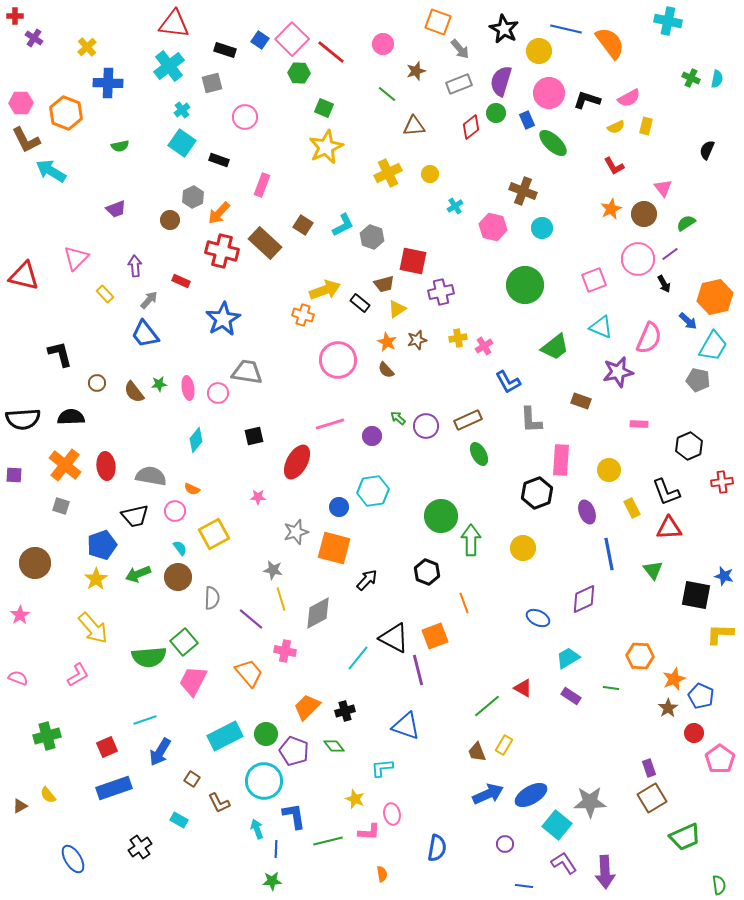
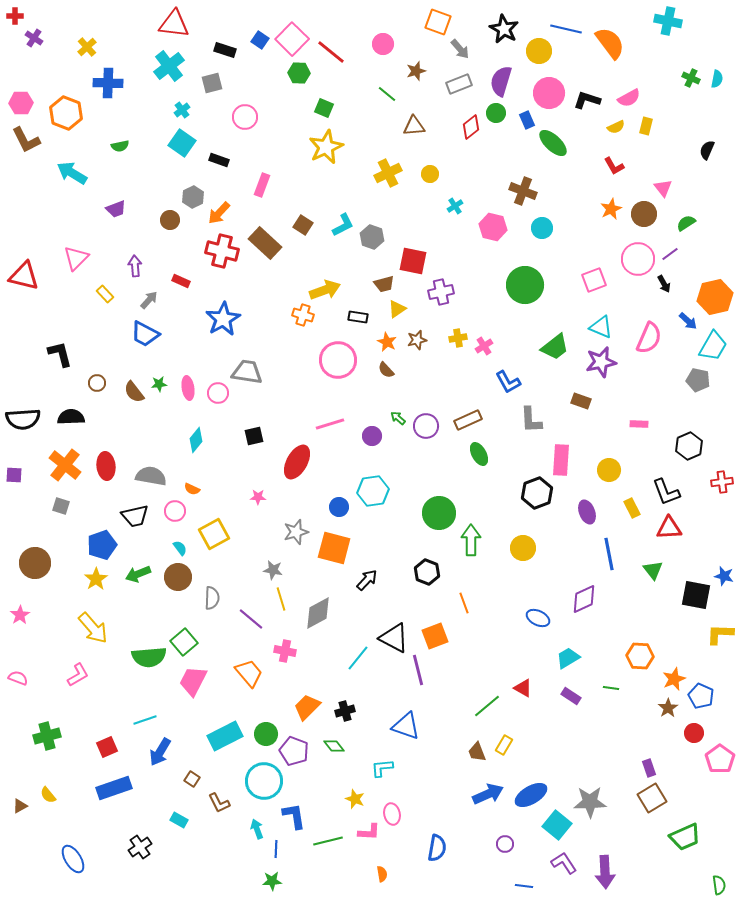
cyan arrow at (51, 171): moved 21 px right, 2 px down
black rectangle at (360, 303): moved 2 px left, 14 px down; rotated 30 degrees counterclockwise
blue trapezoid at (145, 334): rotated 24 degrees counterclockwise
purple star at (618, 372): moved 17 px left, 10 px up
green circle at (441, 516): moved 2 px left, 3 px up
